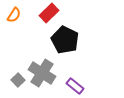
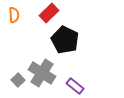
orange semicircle: rotated 35 degrees counterclockwise
